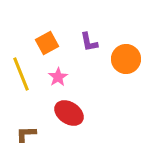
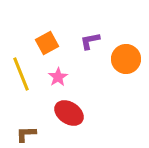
purple L-shape: moved 1 px right, 1 px up; rotated 90 degrees clockwise
